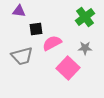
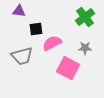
pink square: rotated 15 degrees counterclockwise
